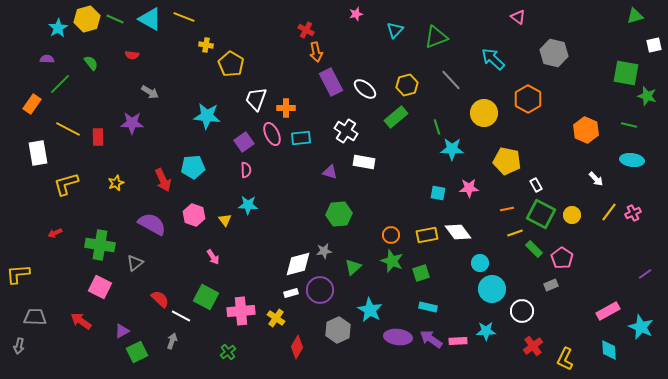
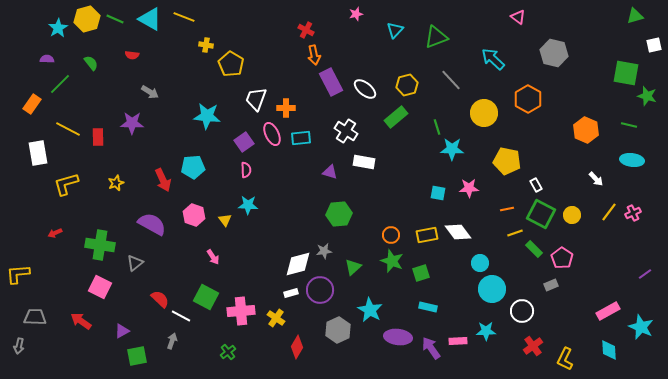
orange arrow at (316, 52): moved 2 px left, 3 px down
purple arrow at (431, 339): moved 9 px down; rotated 20 degrees clockwise
green square at (137, 352): moved 4 px down; rotated 15 degrees clockwise
